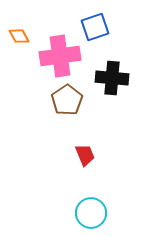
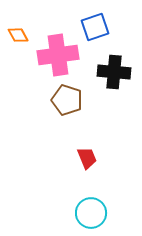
orange diamond: moved 1 px left, 1 px up
pink cross: moved 2 px left, 1 px up
black cross: moved 2 px right, 6 px up
brown pentagon: rotated 20 degrees counterclockwise
red trapezoid: moved 2 px right, 3 px down
